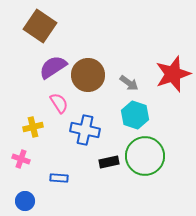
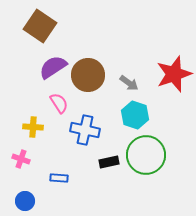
red star: moved 1 px right
yellow cross: rotated 18 degrees clockwise
green circle: moved 1 px right, 1 px up
